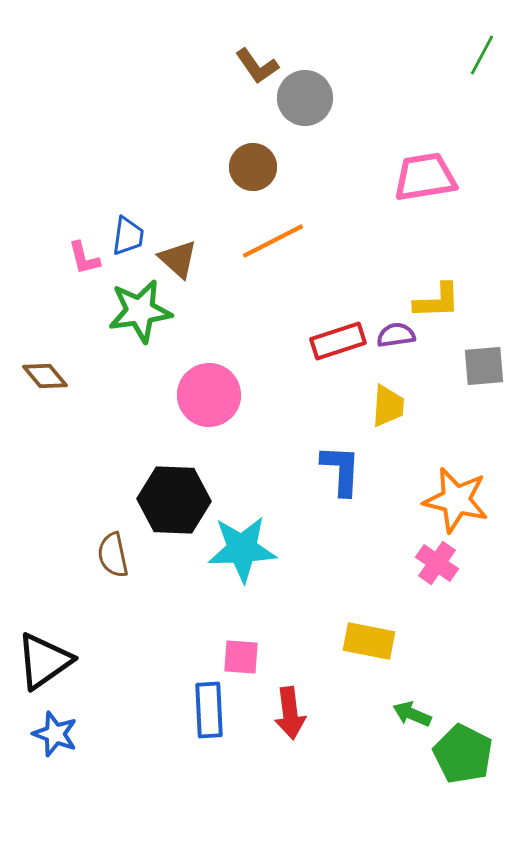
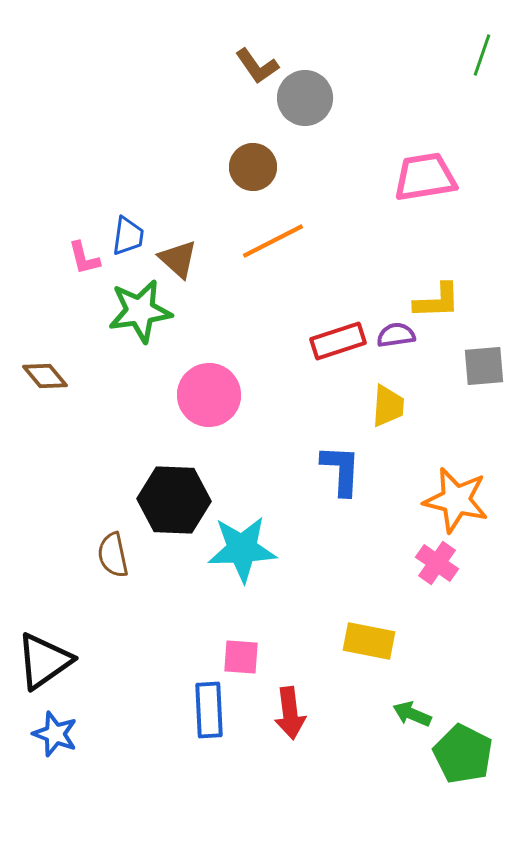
green line: rotated 9 degrees counterclockwise
